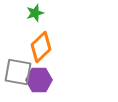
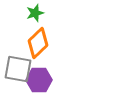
orange diamond: moved 3 px left, 4 px up
gray square: moved 3 px up
